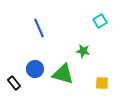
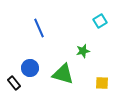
green star: rotated 24 degrees counterclockwise
blue circle: moved 5 px left, 1 px up
